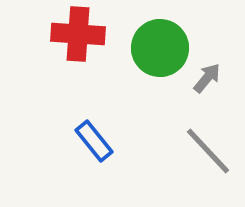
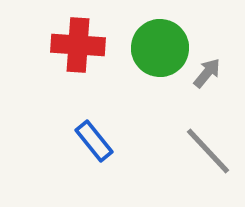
red cross: moved 11 px down
gray arrow: moved 5 px up
